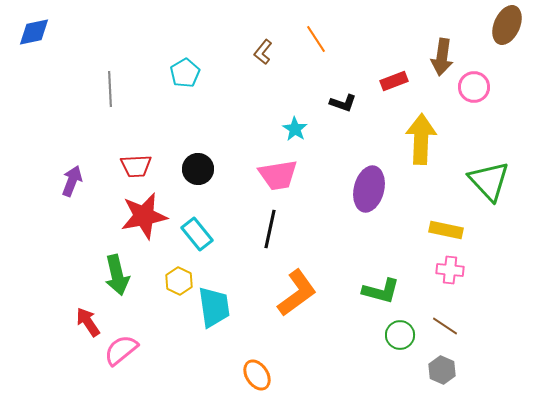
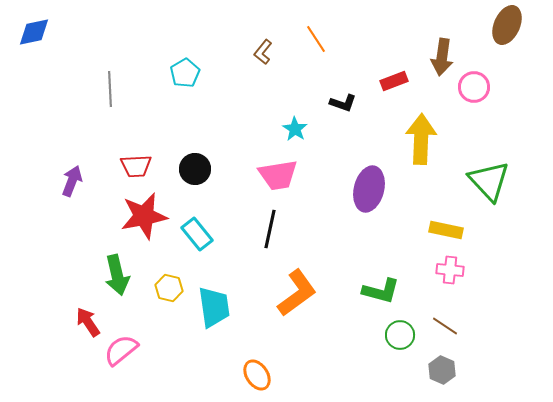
black circle: moved 3 px left
yellow hexagon: moved 10 px left, 7 px down; rotated 12 degrees counterclockwise
